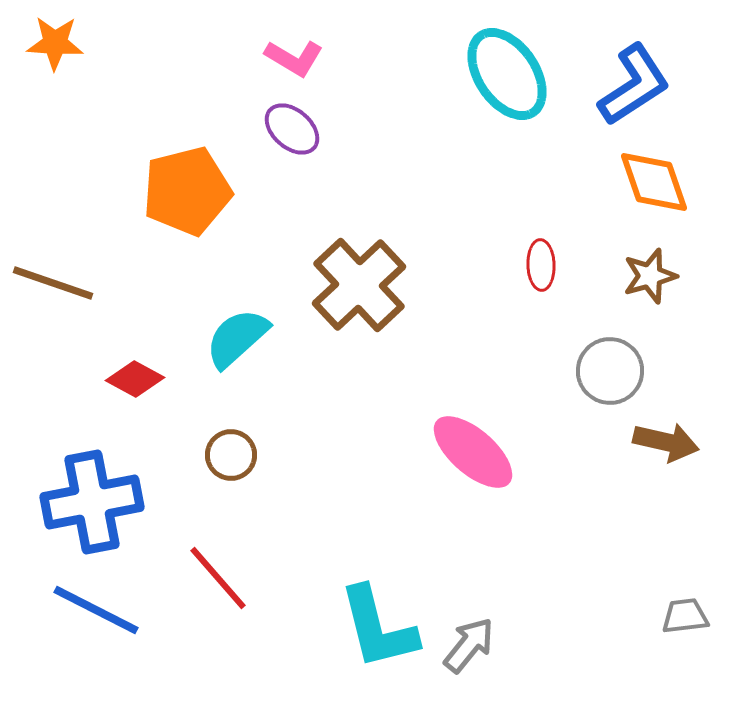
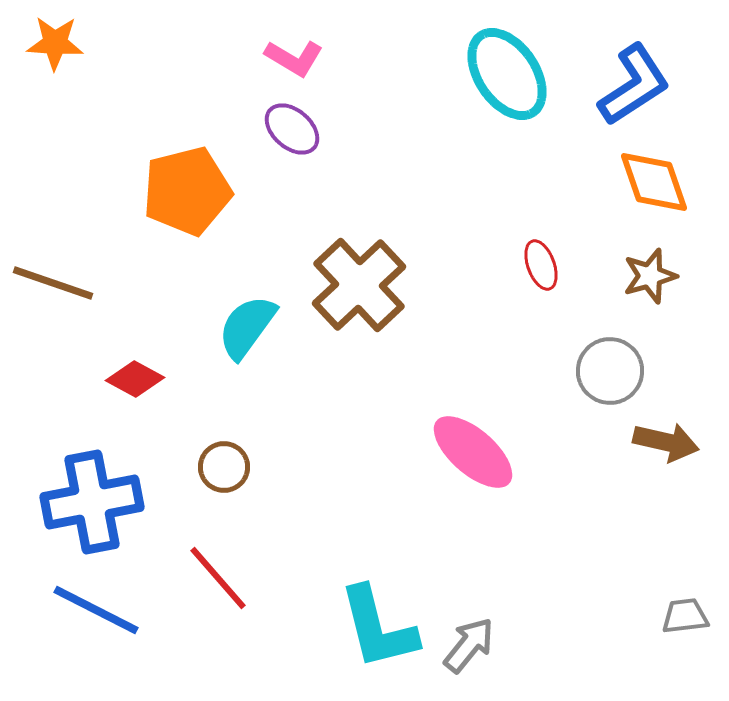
red ellipse: rotated 18 degrees counterclockwise
cyan semicircle: moved 10 px right, 11 px up; rotated 12 degrees counterclockwise
brown circle: moved 7 px left, 12 px down
